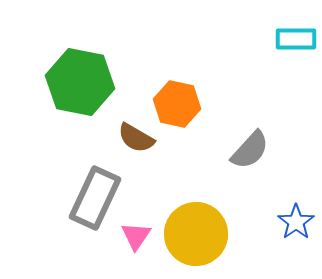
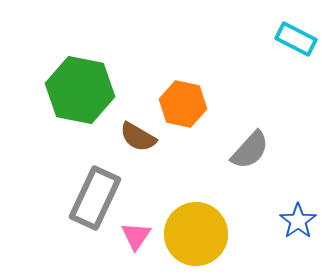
cyan rectangle: rotated 27 degrees clockwise
green hexagon: moved 8 px down
orange hexagon: moved 6 px right
brown semicircle: moved 2 px right, 1 px up
blue star: moved 2 px right, 1 px up
